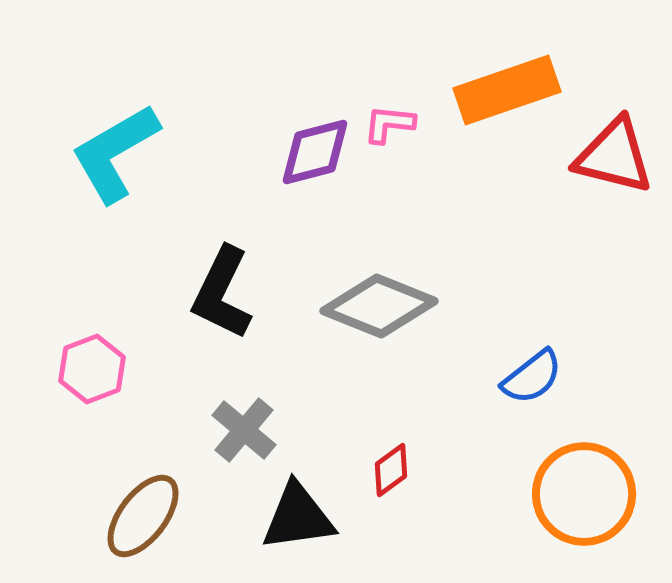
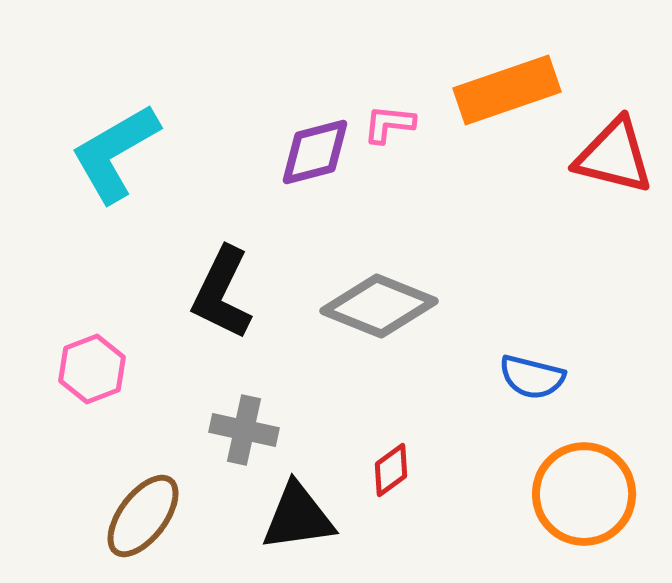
blue semicircle: rotated 52 degrees clockwise
gray cross: rotated 28 degrees counterclockwise
